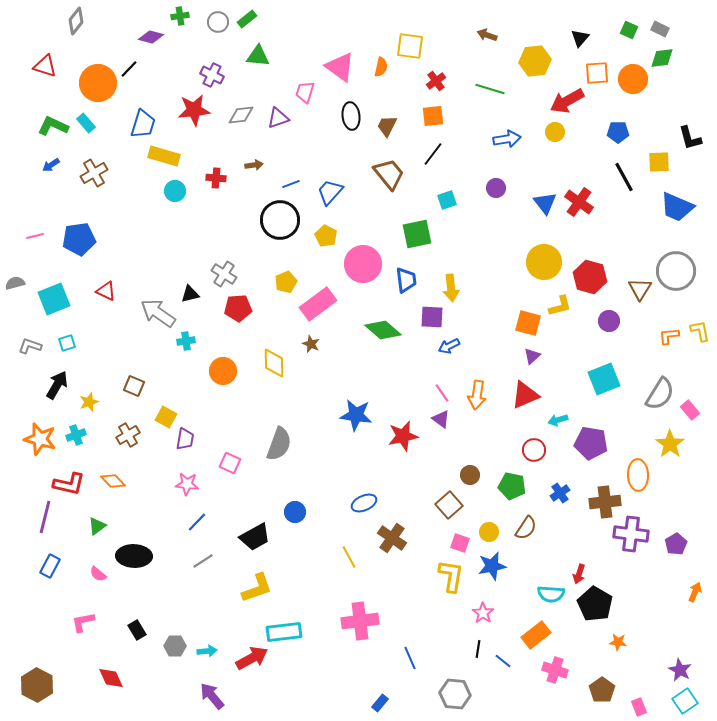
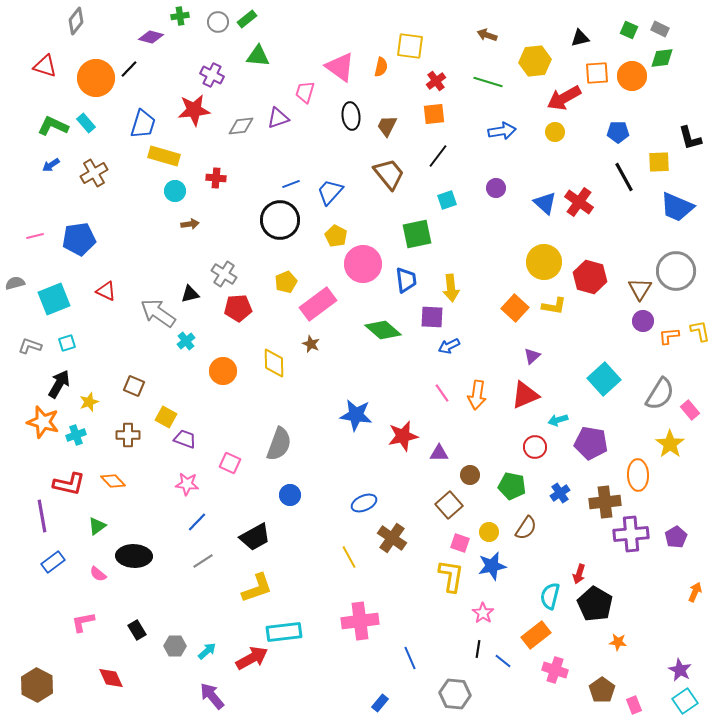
black triangle at (580, 38): rotated 36 degrees clockwise
orange circle at (633, 79): moved 1 px left, 3 px up
orange circle at (98, 83): moved 2 px left, 5 px up
green line at (490, 89): moved 2 px left, 7 px up
red arrow at (567, 101): moved 3 px left, 3 px up
gray diamond at (241, 115): moved 11 px down
orange square at (433, 116): moved 1 px right, 2 px up
blue arrow at (507, 139): moved 5 px left, 8 px up
black line at (433, 154): moved 5 px right, 2 px down
brown arrow at (254, 165): moved 64 px left, 59 px down
blue triangle at (545, 203): rotated 10 degrees counterclockwise
yellow pentagon at (326, 236): moved 10 px right
yellow L-shape at (560, 306): moved 6 px left; rotated 25 degrees clockwise
purple circle at (609, 321): moved 34 px right
orange square at (528, 323): moved 13 px left, 15 px up; rotated 28 degrees clockwise
cyan cross at (186, 341): rotated 30 degrees counterclockwise
cyan square at (604, 379): rotated 20 degrees counterclockwise
black arrow at (57, 385): moved 2 px right, 1 px up
purple triangle at (441, 419): moved 2 px left, 34 px down; rotated 36 degrees counterclockwise
brown cross at (128, 435): rotated 30 degrees clockwise
orange star at (40, 439): moved 3 px right, 17 px up
purple trapezoid at (185, 439): rotated 80 degrees counterclockwise
red circle at (534, 450): moved 1 px right, 3 px up
blue circle at (295, 512): moved 5 px left, 17 px up
purple line at (45, 517): moved 3 px left, 1 px up; rotated 24 degrees counterclockwise
purple cross at (631, 534): rotated 12 degrees counterclockwise
purple pentagon at (676, 544): moved 7 px up
blue rectangle at (50, 566): moved 3 px right, 4 px up; rotated 25 degrees clockwise
cyan semicircle at (551, 594): moved 1 px left, 2 px down; rotated 100 degrees clockwise
cyan arrow at (207, 651): rotated 36 degrees counterclockwise
pink rectangle at (639, 707): moved 5 px left, 2 px up
